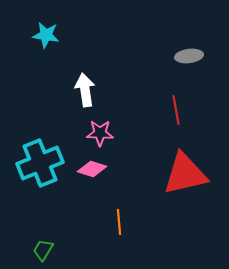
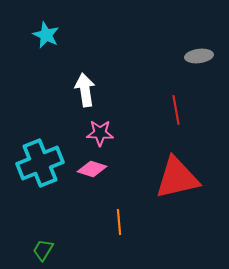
cyan star: rotated 16 degrees clockwise
gray ellipse: moved 10 px right
red triangle: moved 8 px left, 4 px down
